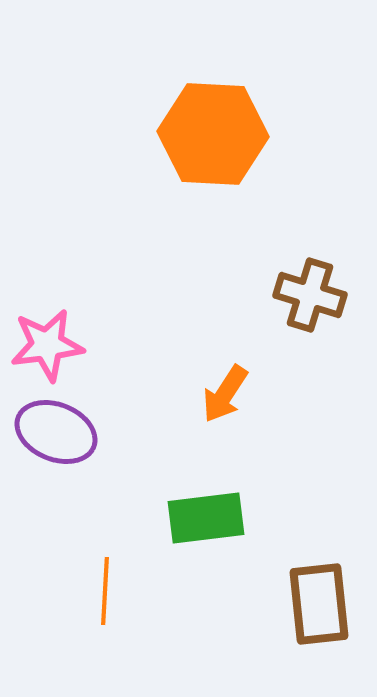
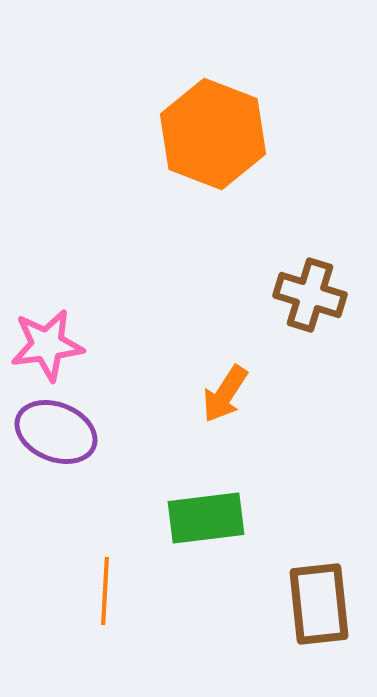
orange hexagon: rotated 18 degrees clockwise
